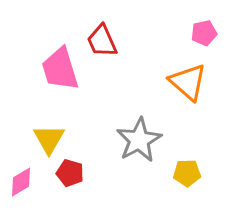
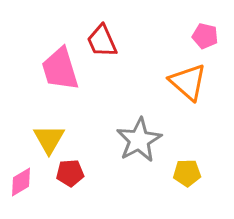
pink pentagon: moved 1 px right, 3 px down; rotated 25 degrees clockwise
red pentagon: rotated 20 degrees counterclockwise
